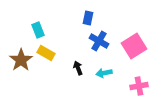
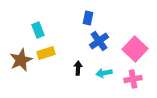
blue cross: rotated 24 degrees clockwise
pink square: moved 1 px right, 3 px down; rotated 15 degrees counterclockwise
yellow rectangle: rotated 48 degrees counterclockwise
brown star: rotated 10 degrees clockwise
black arrow: rotated 24 degrees clockwise
pink cross: moved 6 px left, 7 px up
